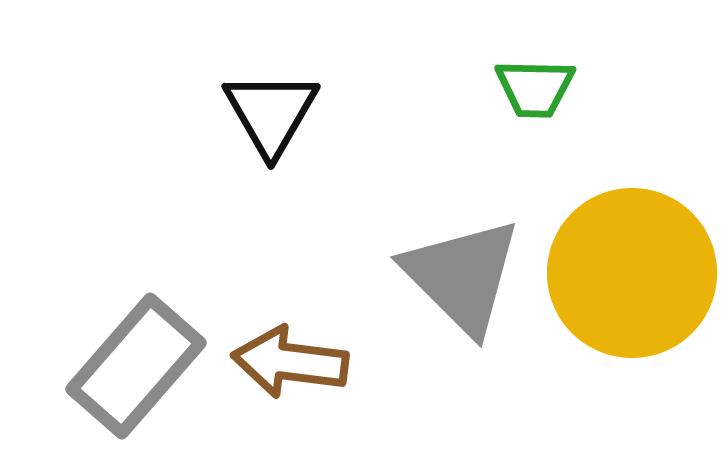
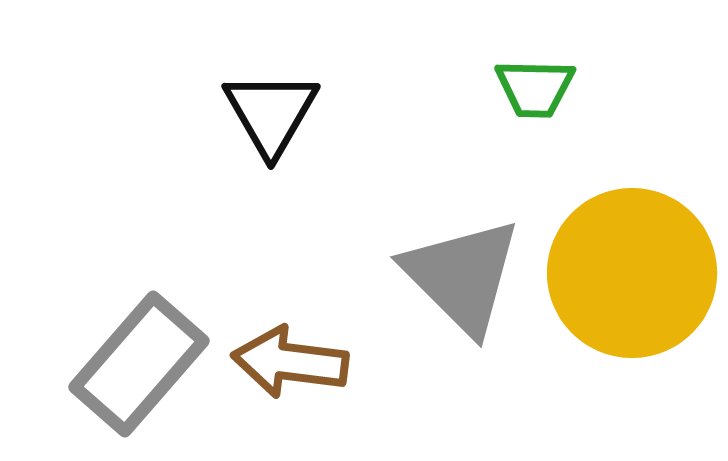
gray rectangle: moved 3 px right, 2 px up
